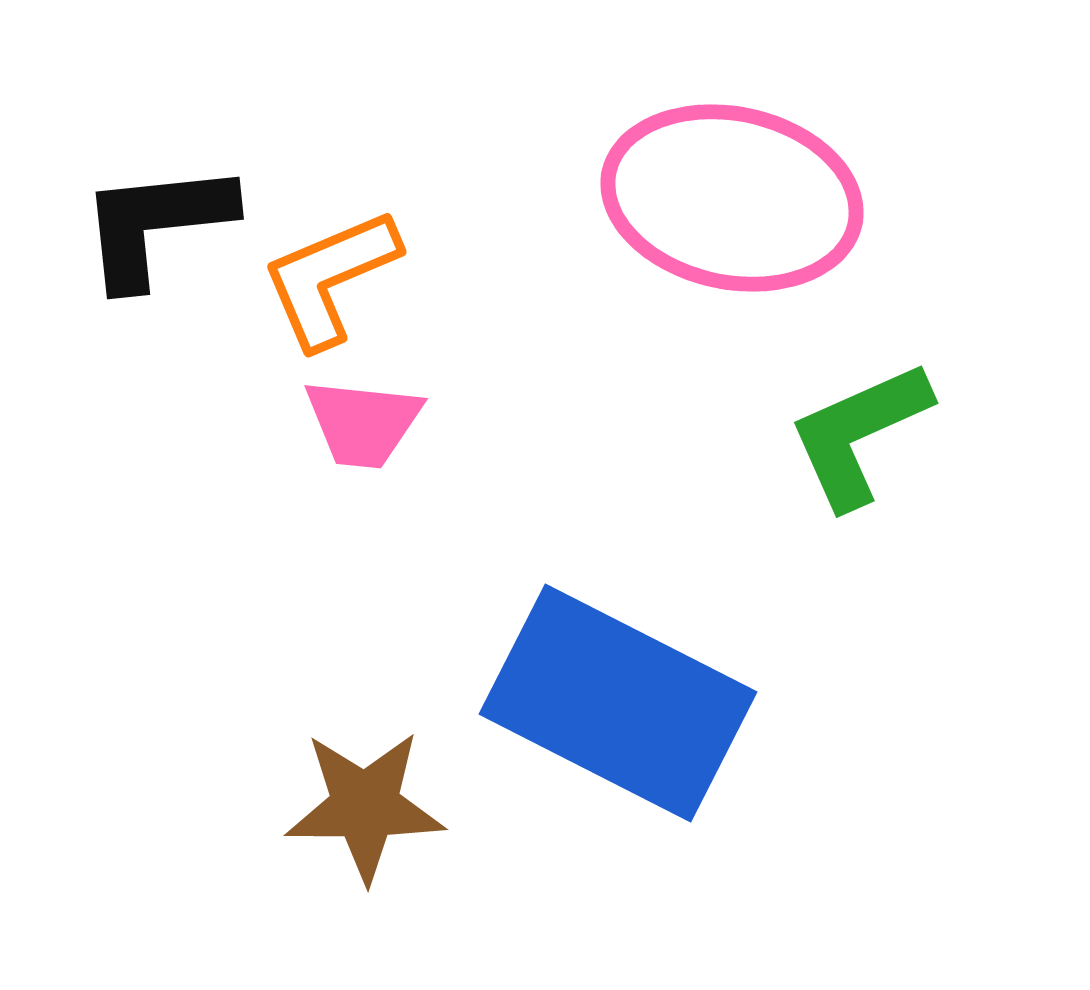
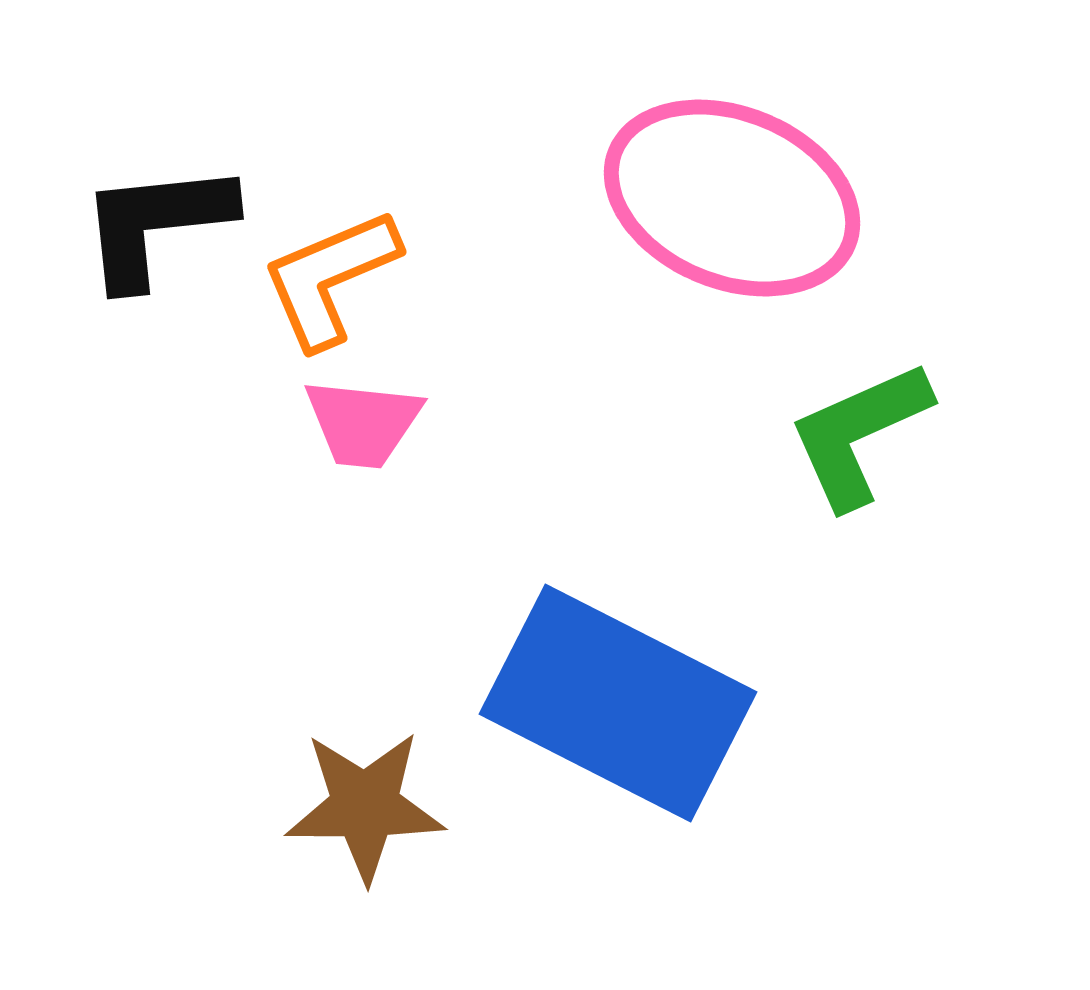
pink ellipse: rotated 10 degrees clockwise
